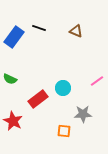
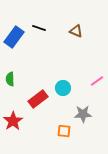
green semicircle: rotated 64 degrees clockwise
red star: rotated 12 degrees clockwise
